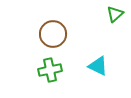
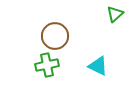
brown circle: moved 2 px right, 2 px down
green cross: moved 3 px left, 5 px up
